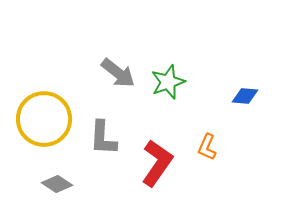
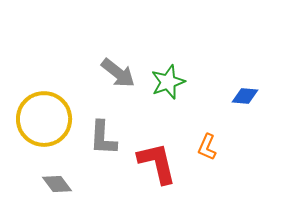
red L-shape: rotated 48 degrees counterclockwise
gray diamond: rotated 20 degrees clockwise
